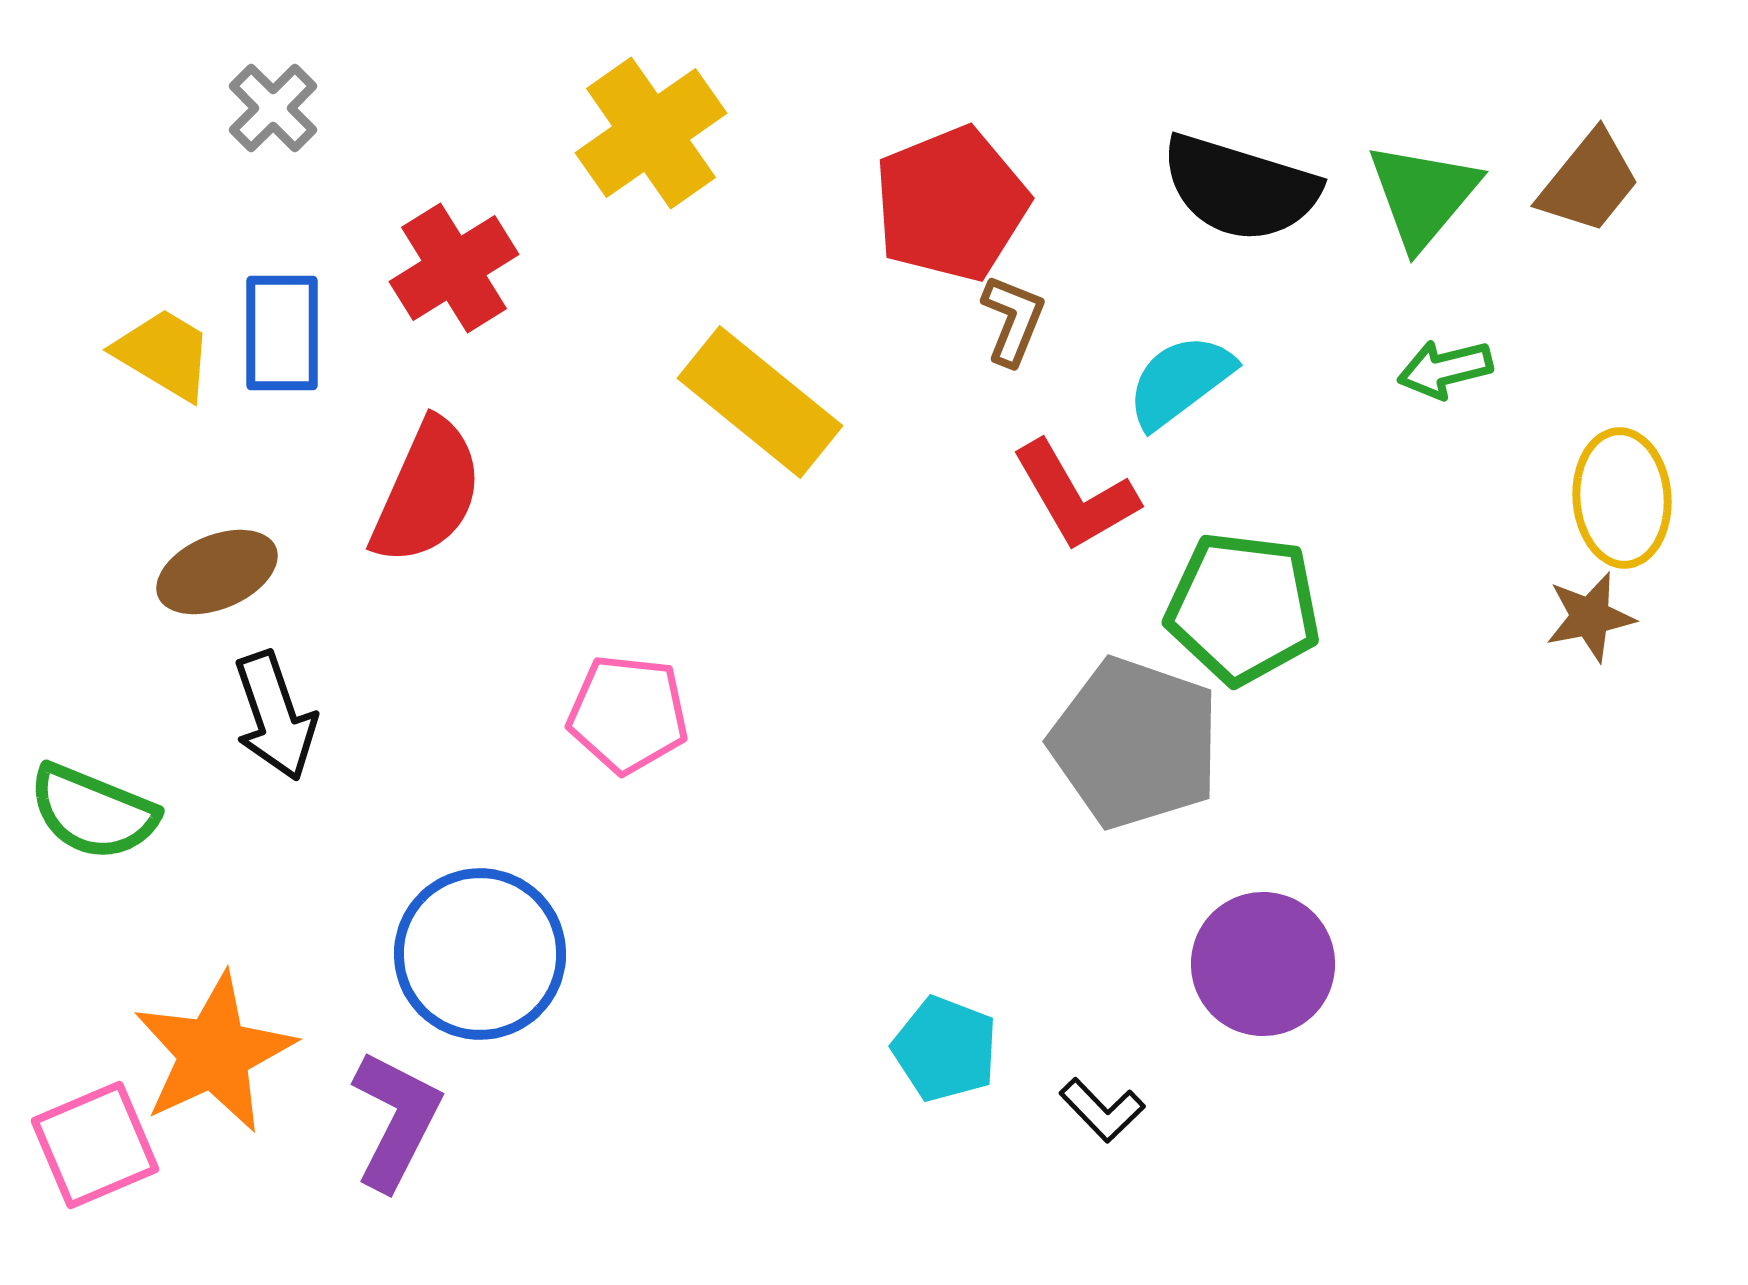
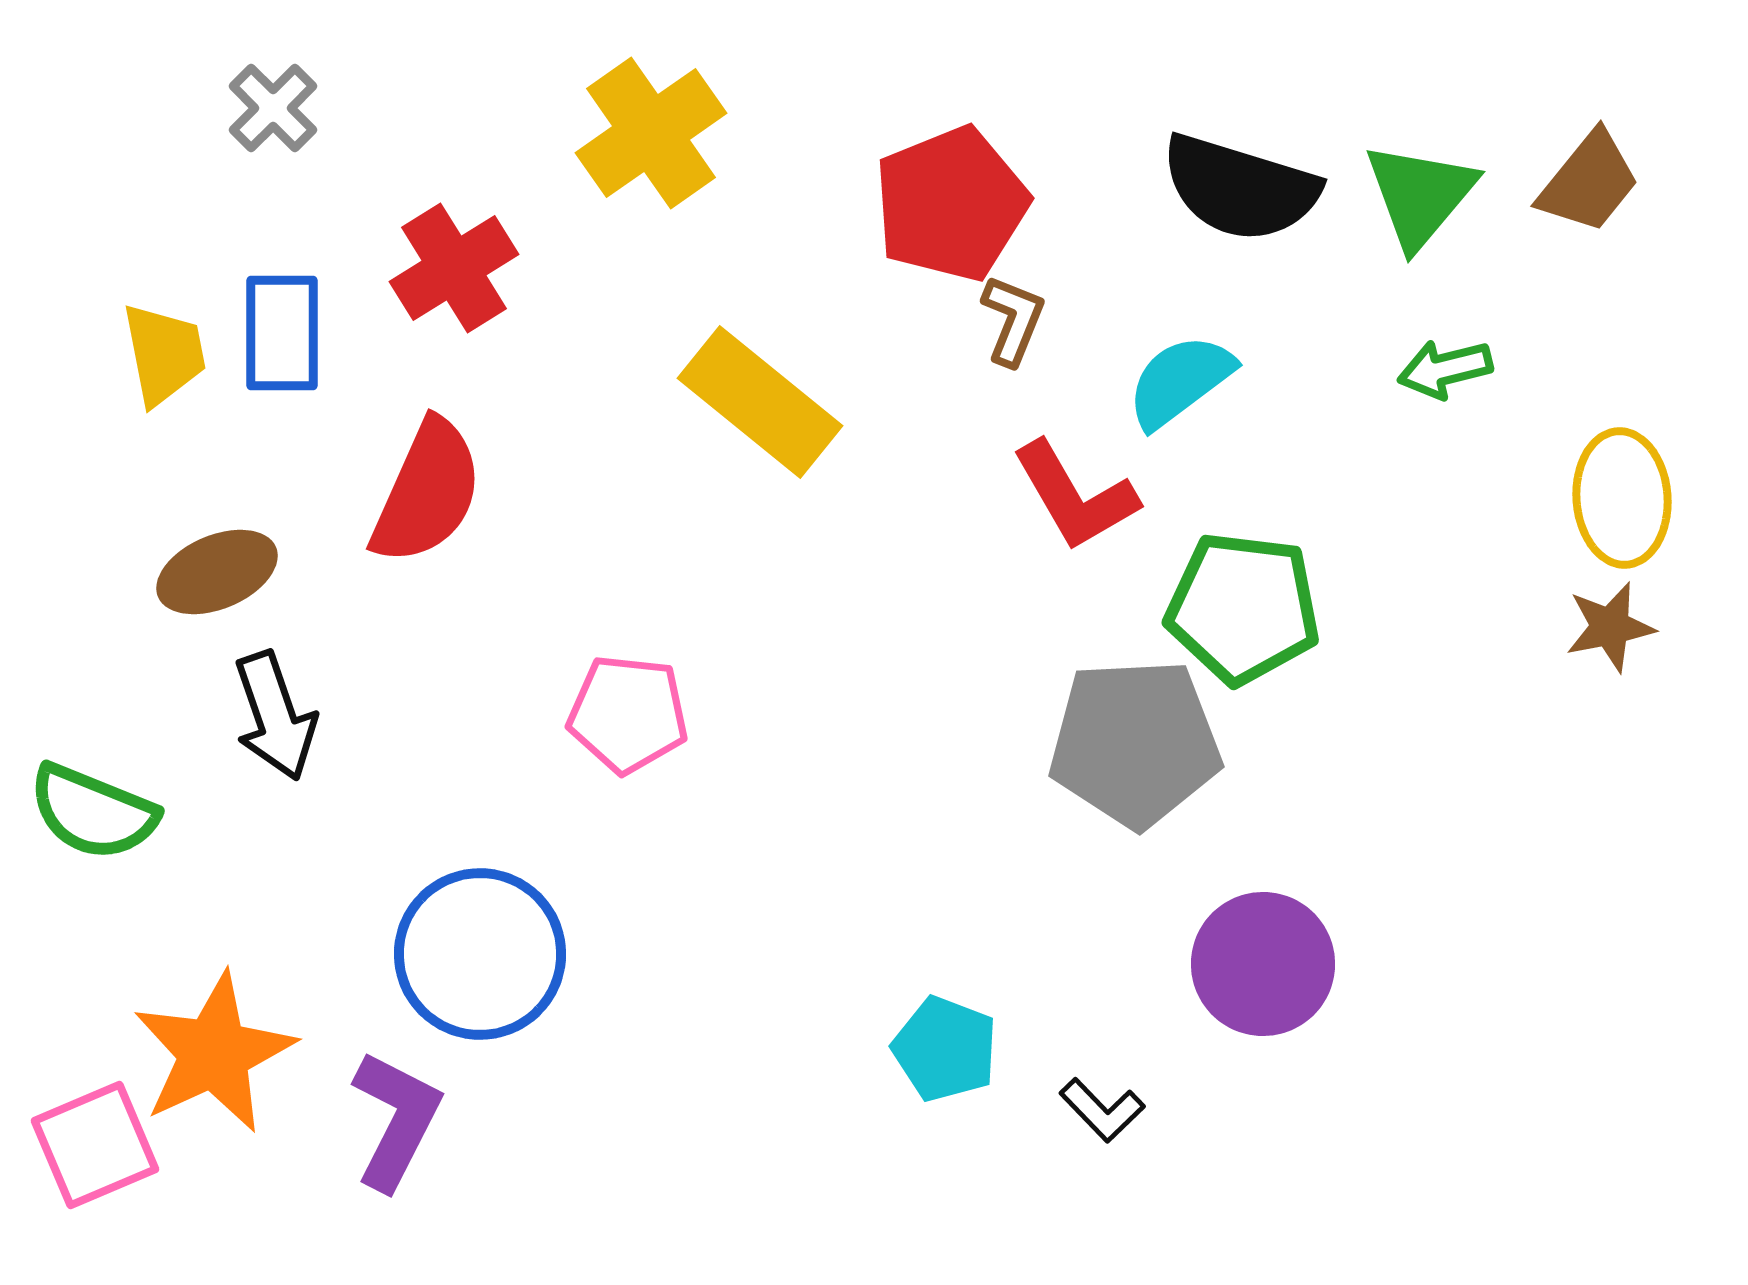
green triangle: moved 3 px left
yellow trapezoid: rotated 48 degrees clockwise
brown star: moved 20 px right, 10 px down
gray pentagon: rotated 22 degrees counterclockwise
